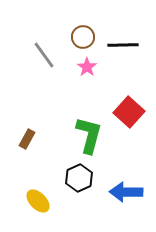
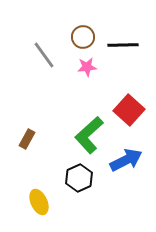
pink star: rotated 30 degrees clockwise
red square: moved 2 px up
green L-shape: rotated 147 degrees counterclockwise
blue arrow: moved 32 px up; rotated 152 degrees clockwise
yellow ellipse: moved 1 px right, 1 px down; rotated 20 degrees clockwise
